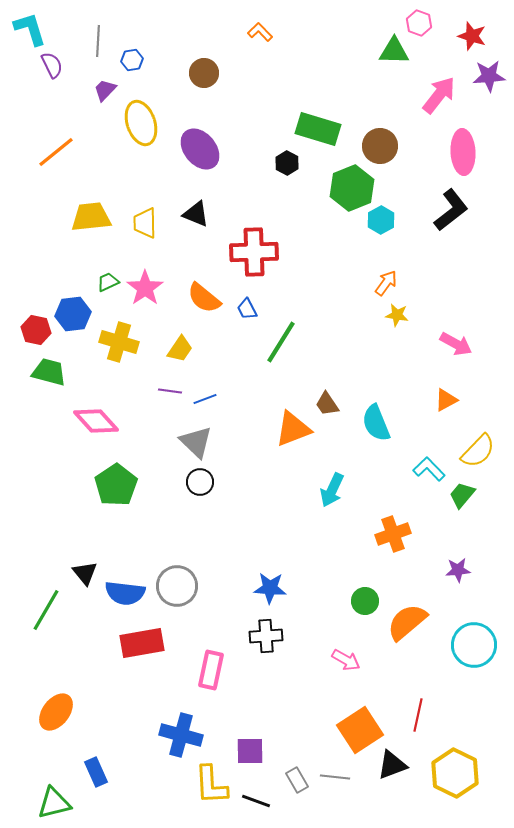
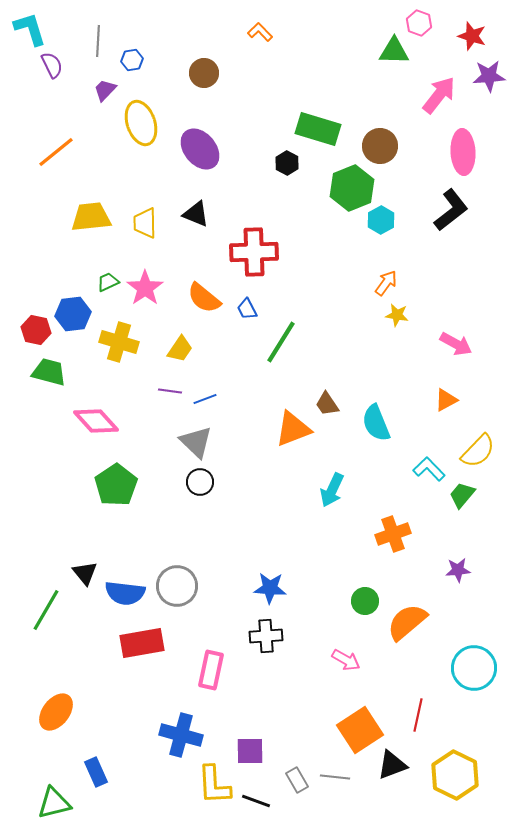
cyan circle at (474, 645): moved 23 px down
yellow hexagon at (455, 773): moved 2 px down
yellow L-shape at (211, 785): moved 3 px right
